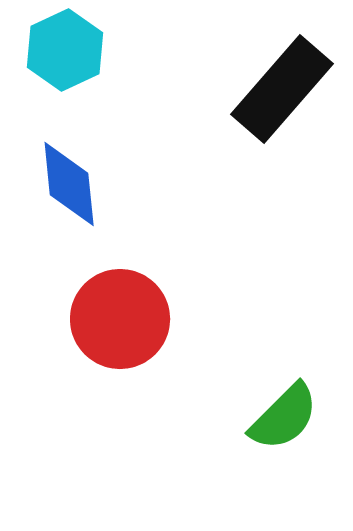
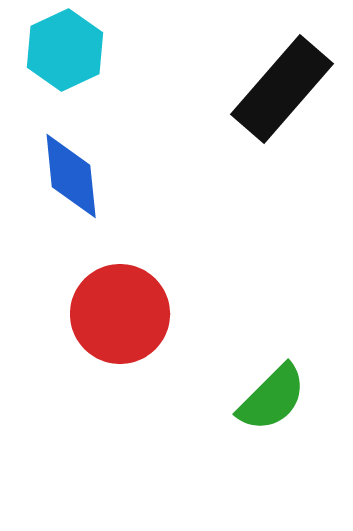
blue diamond: moved 2 px right, 8 px up
red circle: moved 5 px up
green semicircle: moved 12 px left, 19 px up
